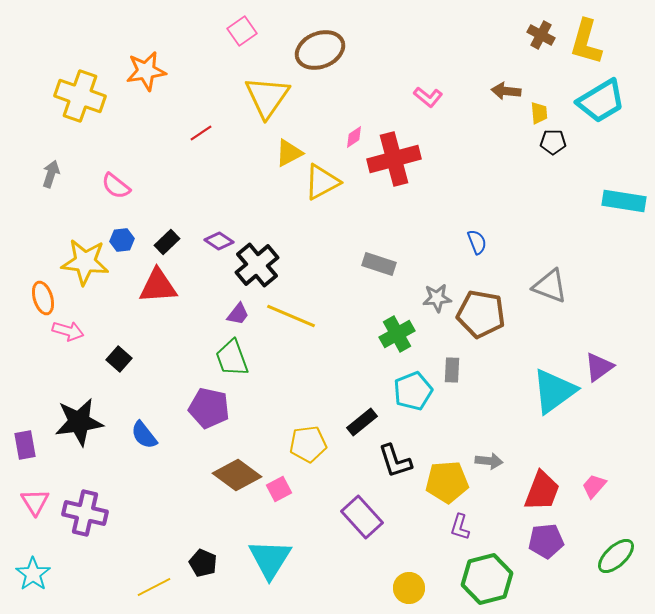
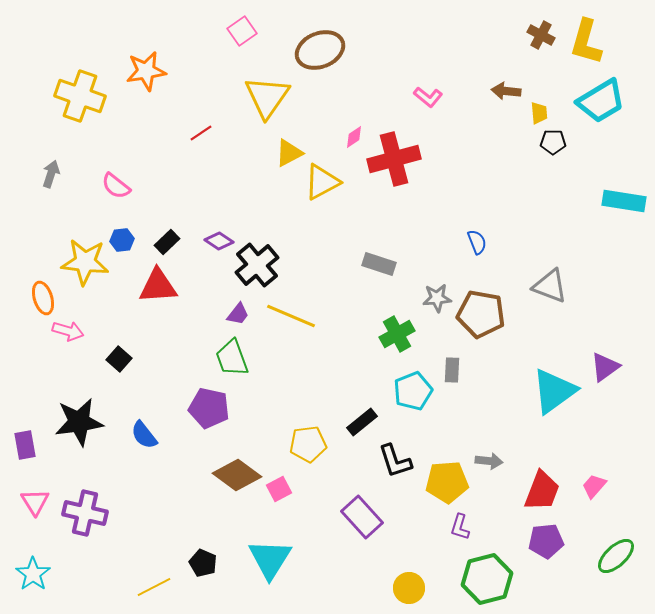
purple triangle at (599, 367): moved 6 px right
